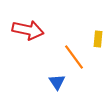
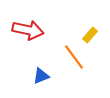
yellow rectangle: moved 8 px left, 4 px up; rotated 35 degrees clockwise
blue triangle: moved 16 px left, 6 px up; rotated 42 degrees clockwise
